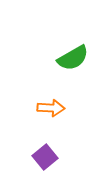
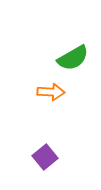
orange arrow: moved 16 px up
